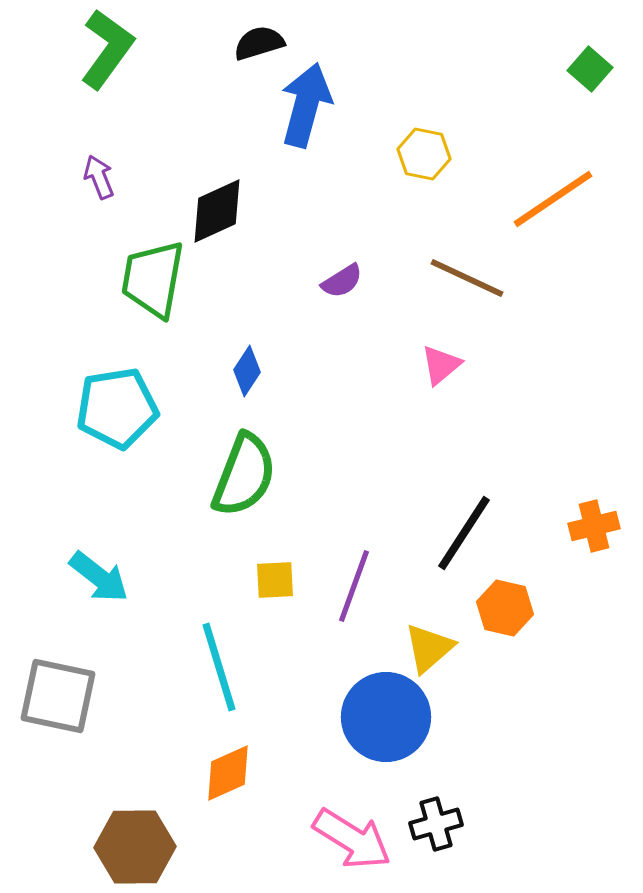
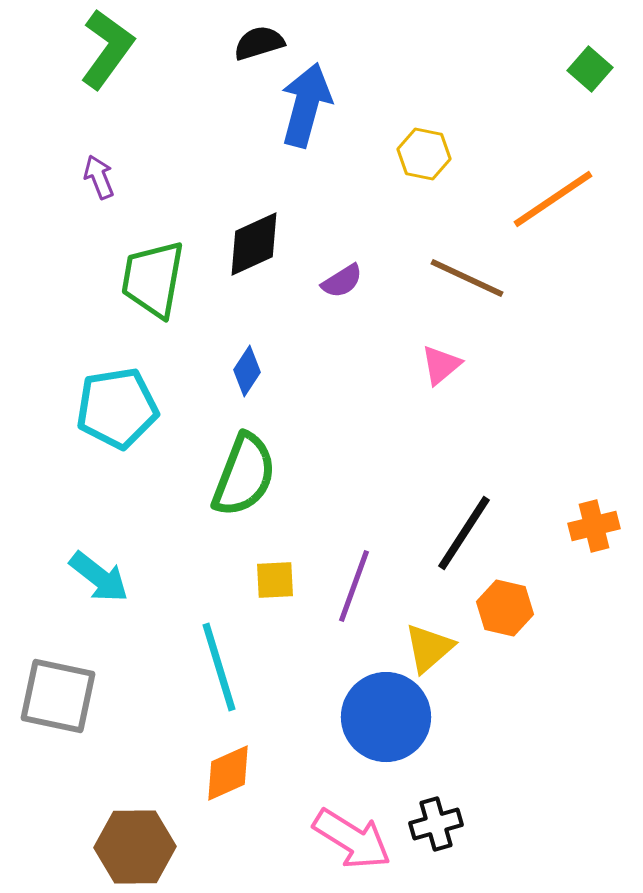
black diamond: moved 37 px right, 33 px down
